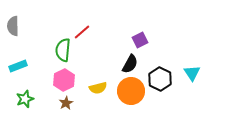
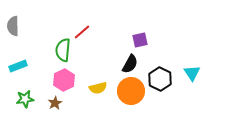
purple square: rotated 14 degrees clockwise
green star: rotated 12 degrees clockwise
brown star: moved 11 px left
